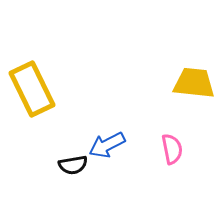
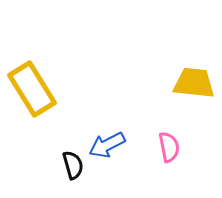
yellow rectangle: rotated 6 degrees counterclockwise
pink semicircle: moved 3 px left, 2 px up
black semicircle: rotated 96 degrees counterclockwise
